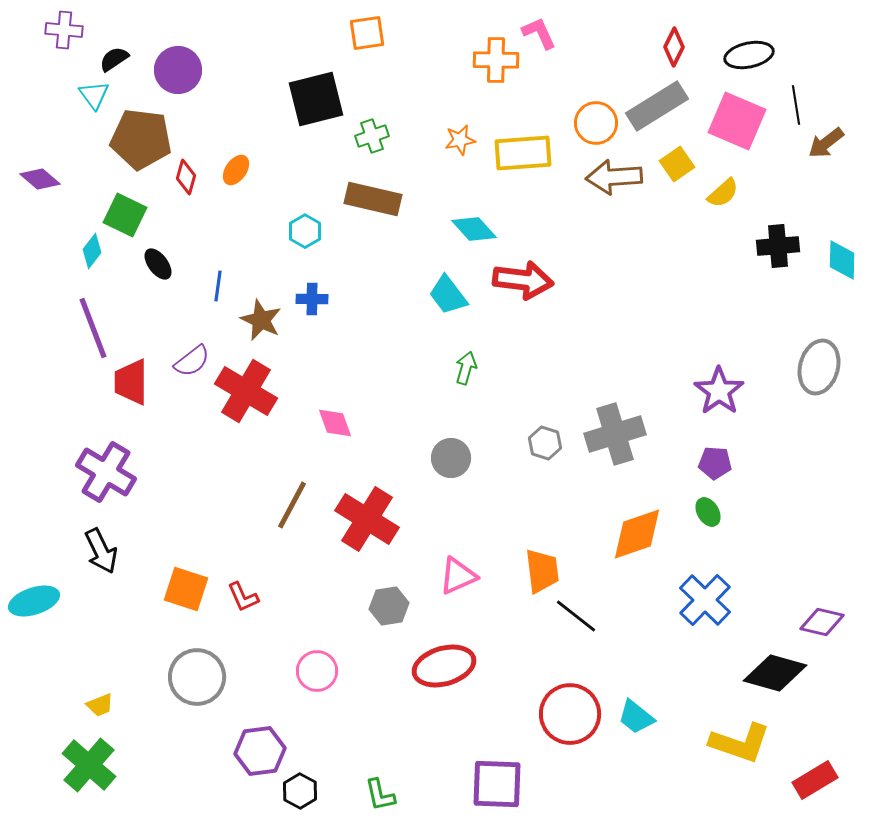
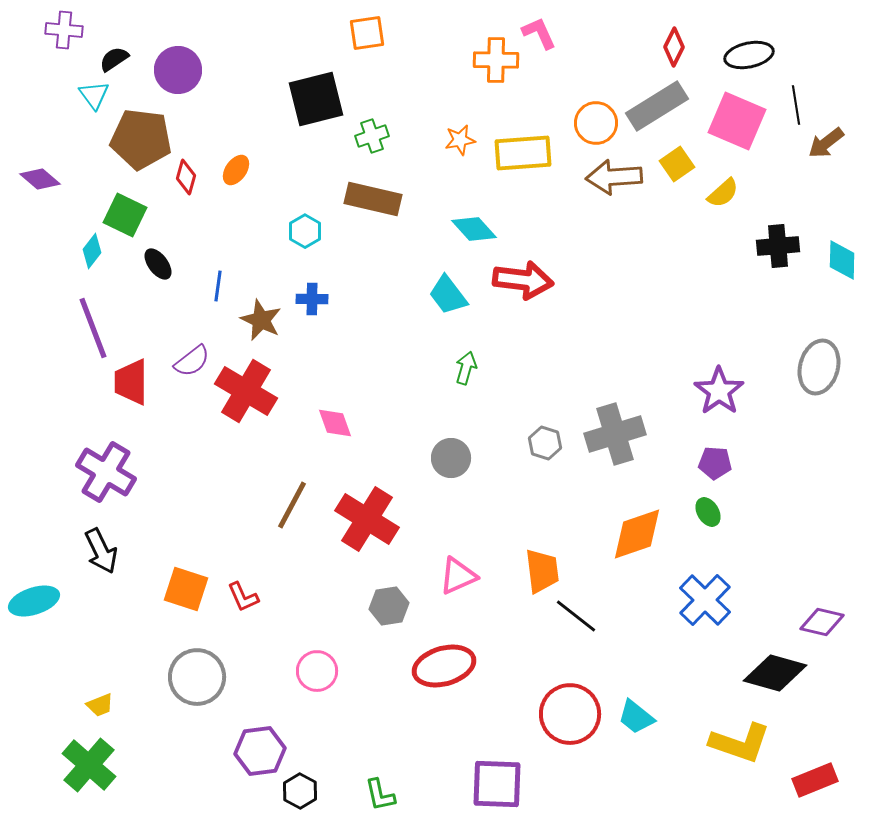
red rectangle at (815, 780): rotated 9 degrees clockwise
